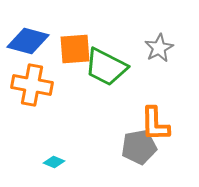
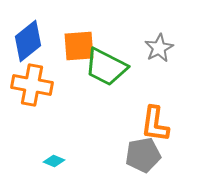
blue diamond: rotated 54 degrees counterclockwise
orange square: moved 4 px right, 3 px up
orange L-shape: rotated 9 degrees clockwise
gray pentagon: moved 4 px right, 8 px down
cyan diamond: moved 1 px up
